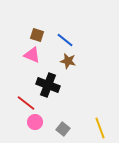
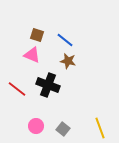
red line: moved 9 px left, 14 px up
pink circle: moved 1 px right, 4 px down
